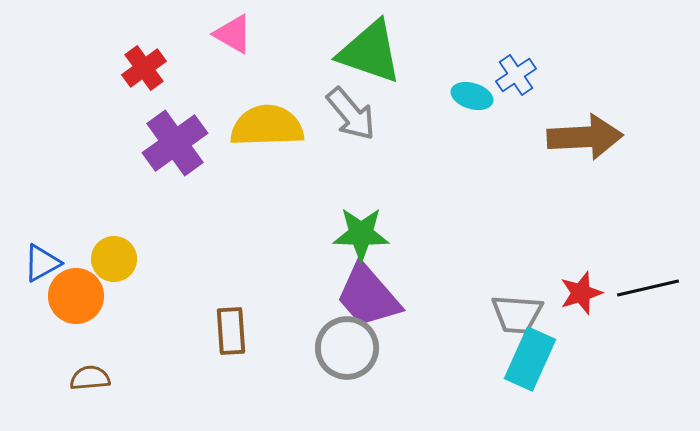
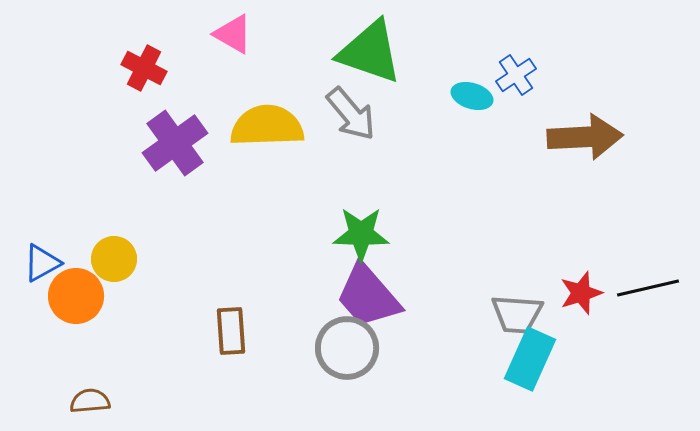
red cross: rotated 27 degrees counterclockwise
brown semicircle: moved 23 px down
